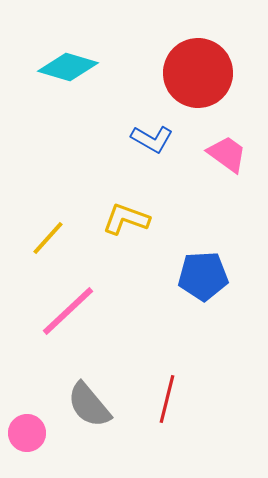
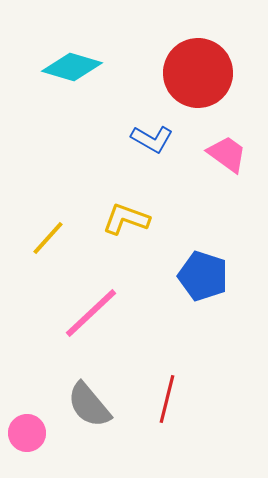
cyan diamond: moved 4 px right
blue pentagon: rotated 21 degrees clockwise
pink line: moved 23 px right, 2 px down
